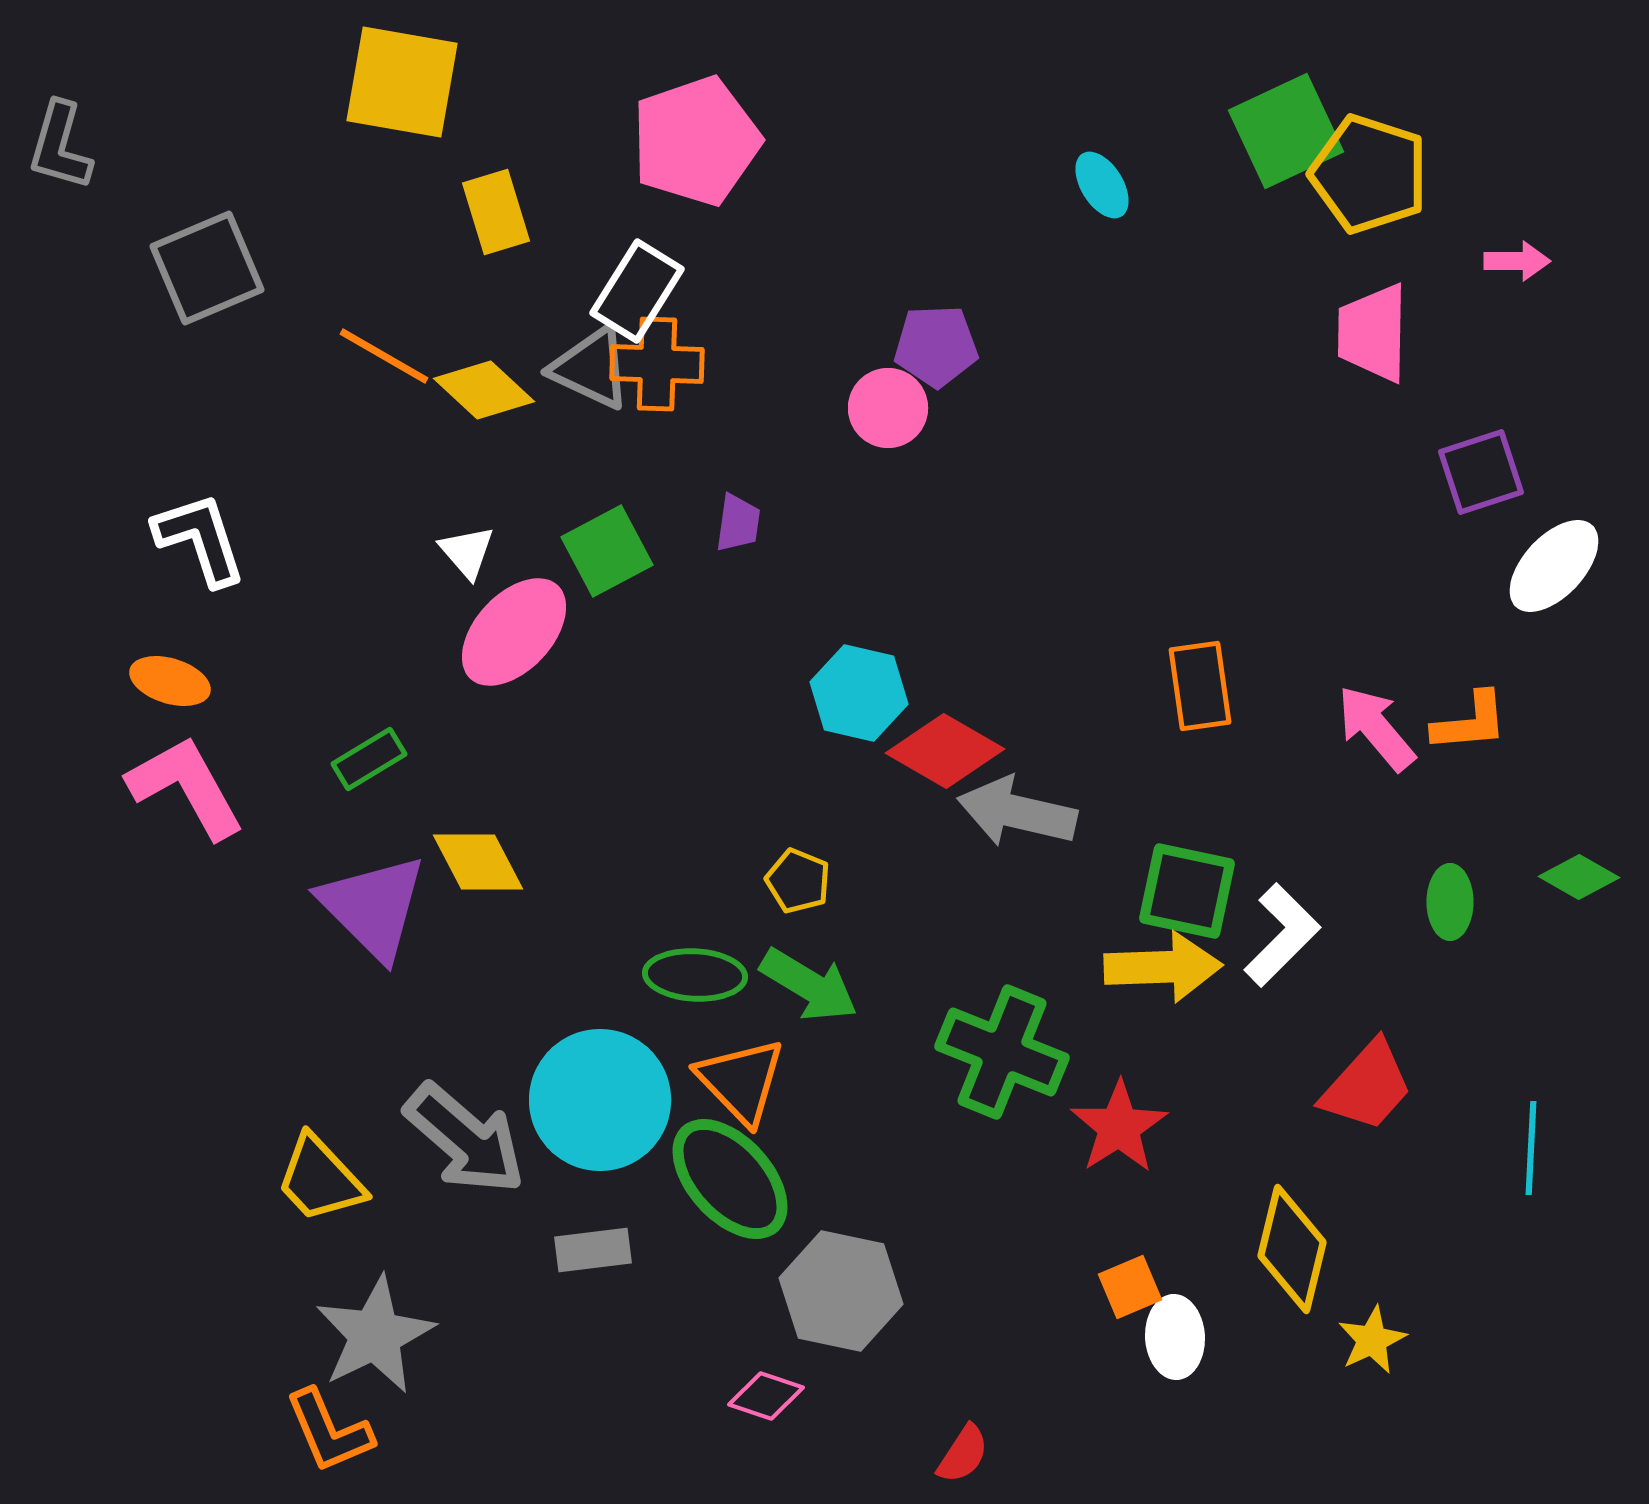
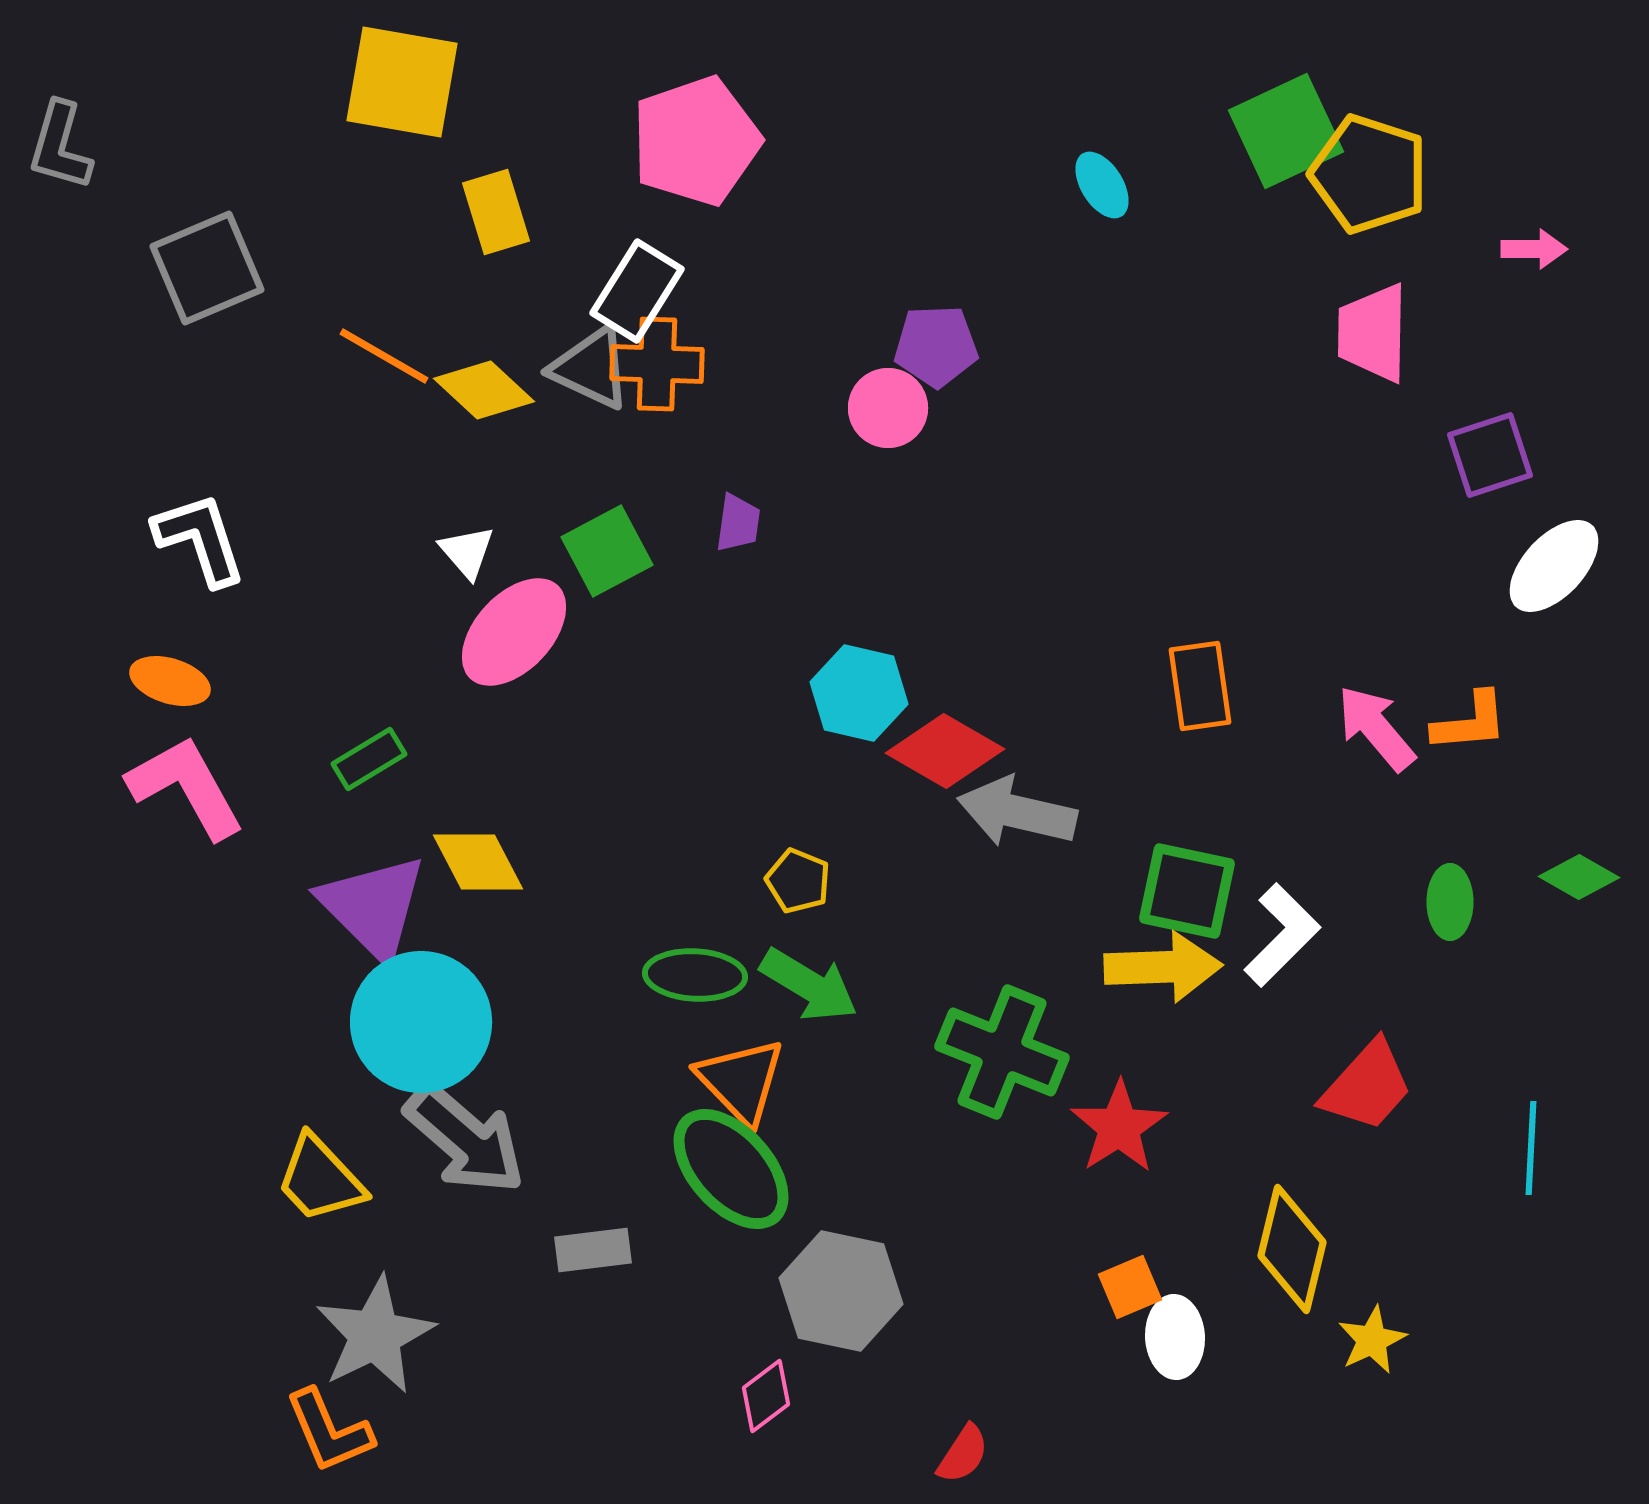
pink arrow at (1517, 261): moved 17 px right, 12 px up
purple square at (1481, 472): moved 9 px right, 17 px up
cyan circle at (600, 1100): moved 179 px left, 78 px up
green ellipse at (730, 1179): moved 1 px right, 10 px up
pink diamond at (766, 1396): rotated 56 degrees counterclockwise
